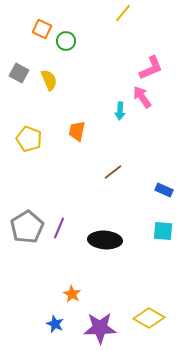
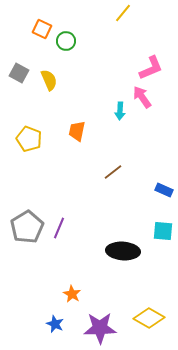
black ellipse: moved 18 px right, 11 px down
